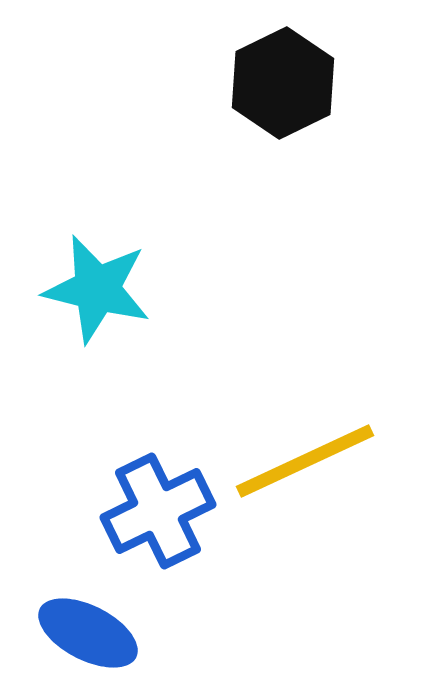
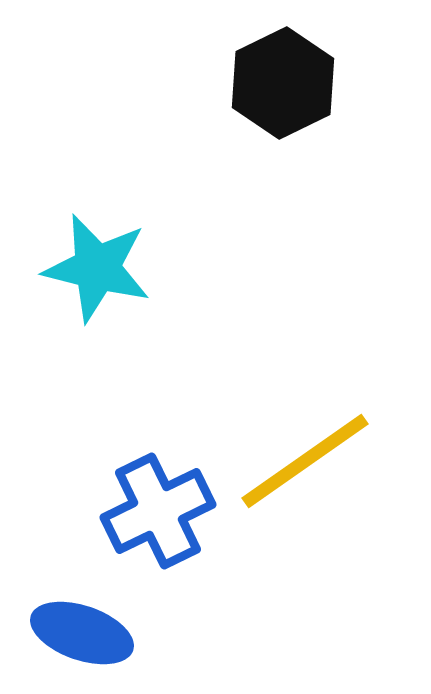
cyan star: moved 21 px up
yellow line: rotated 10 degrees counterclockwise
blue ellipse: moved 6 px left; rotated 8 degrees counterclockwise
